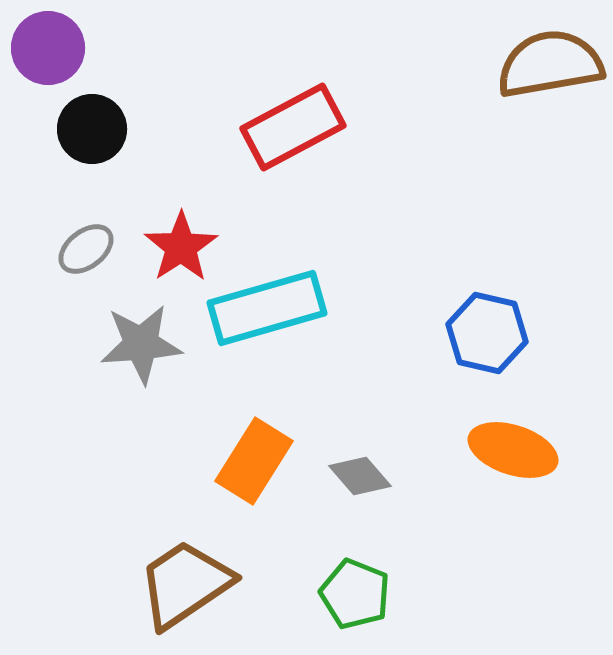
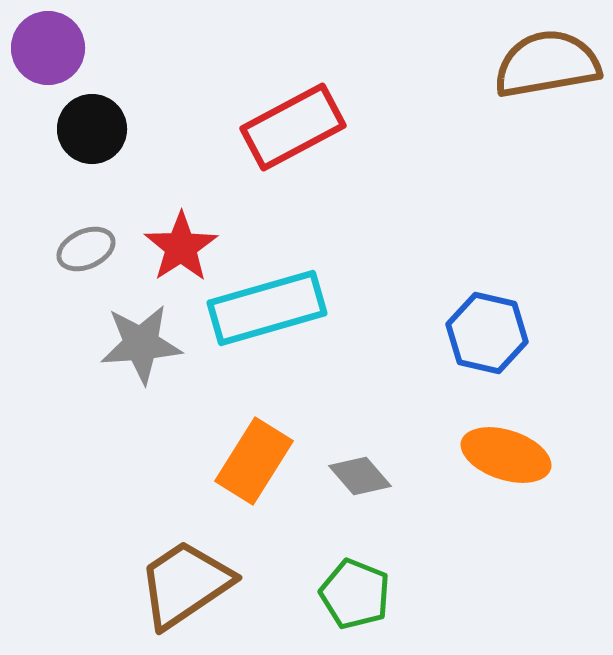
brown semicircle: moved 3 px left
gray ellipse: rotated 14 degrees clockwise
orange ellipse: moved 7 px left, 5 px down
